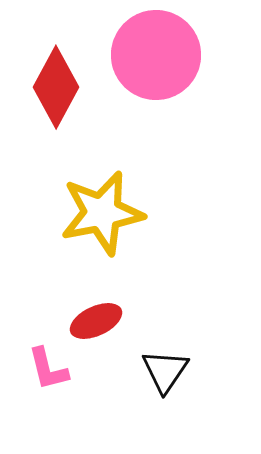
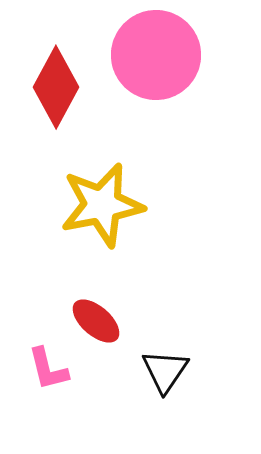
yellow star: moved 8 px up
red ellipse: rotated 66 degrees clockwise
